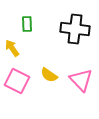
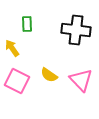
black cross: moved 1 px right, 1 px down
